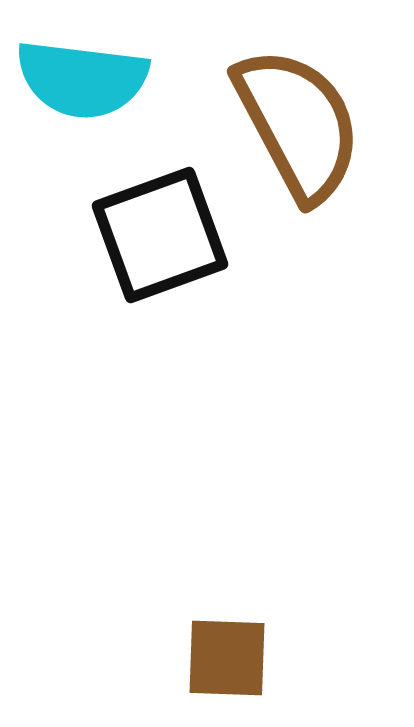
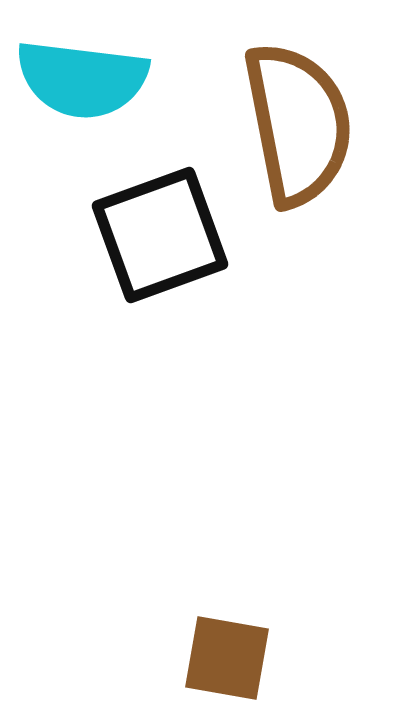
brown semicircle: rotated 17 degrees clockwise
brown square: rotated 8 degrees clockwise
